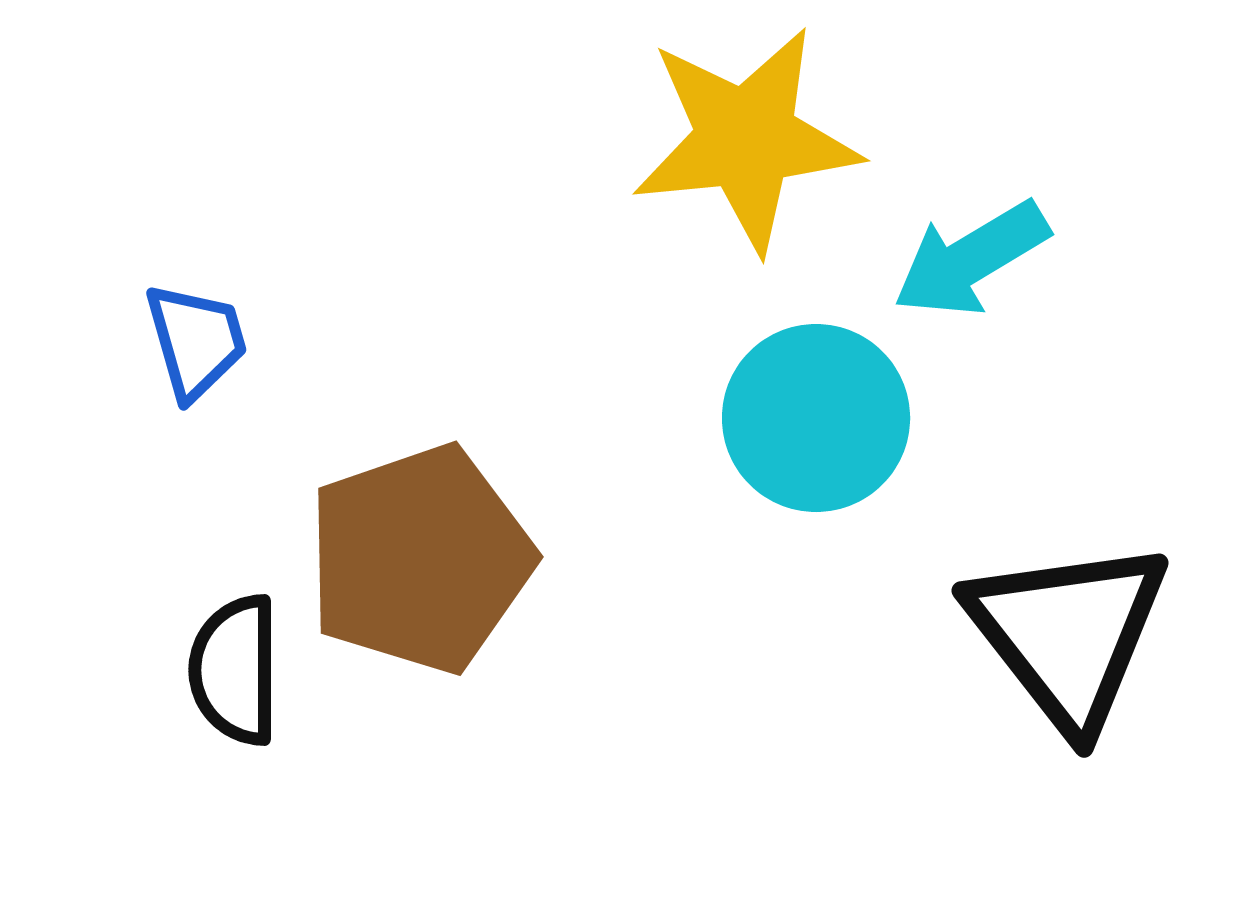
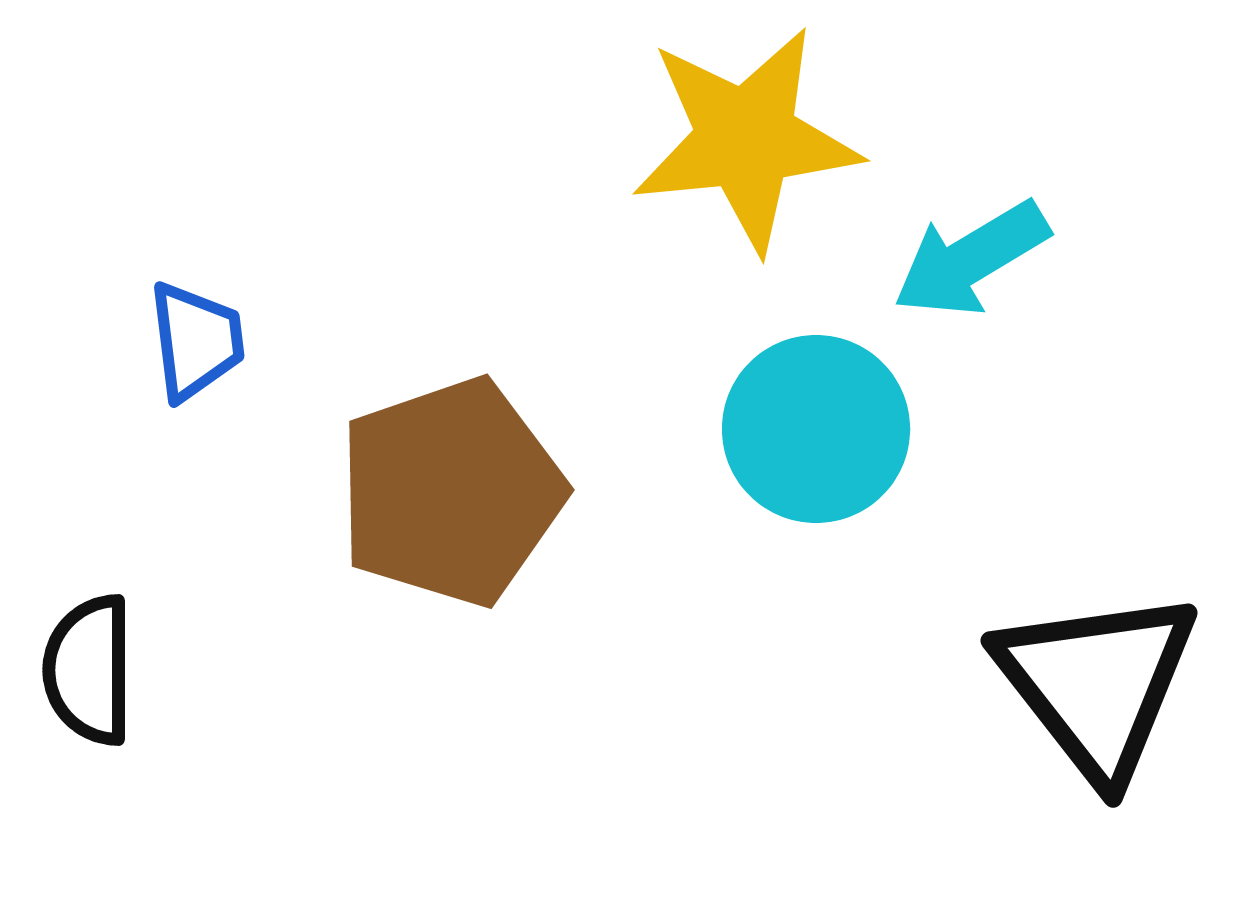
blue trapezoid: rotated 9 degrees clockwise
cyan circle: moved 11 px down
brown pentagon: moved 31 px right, 67 px up
black triangle: moved 29 px right, 50 px down
black semicircle: moved 146 px left
